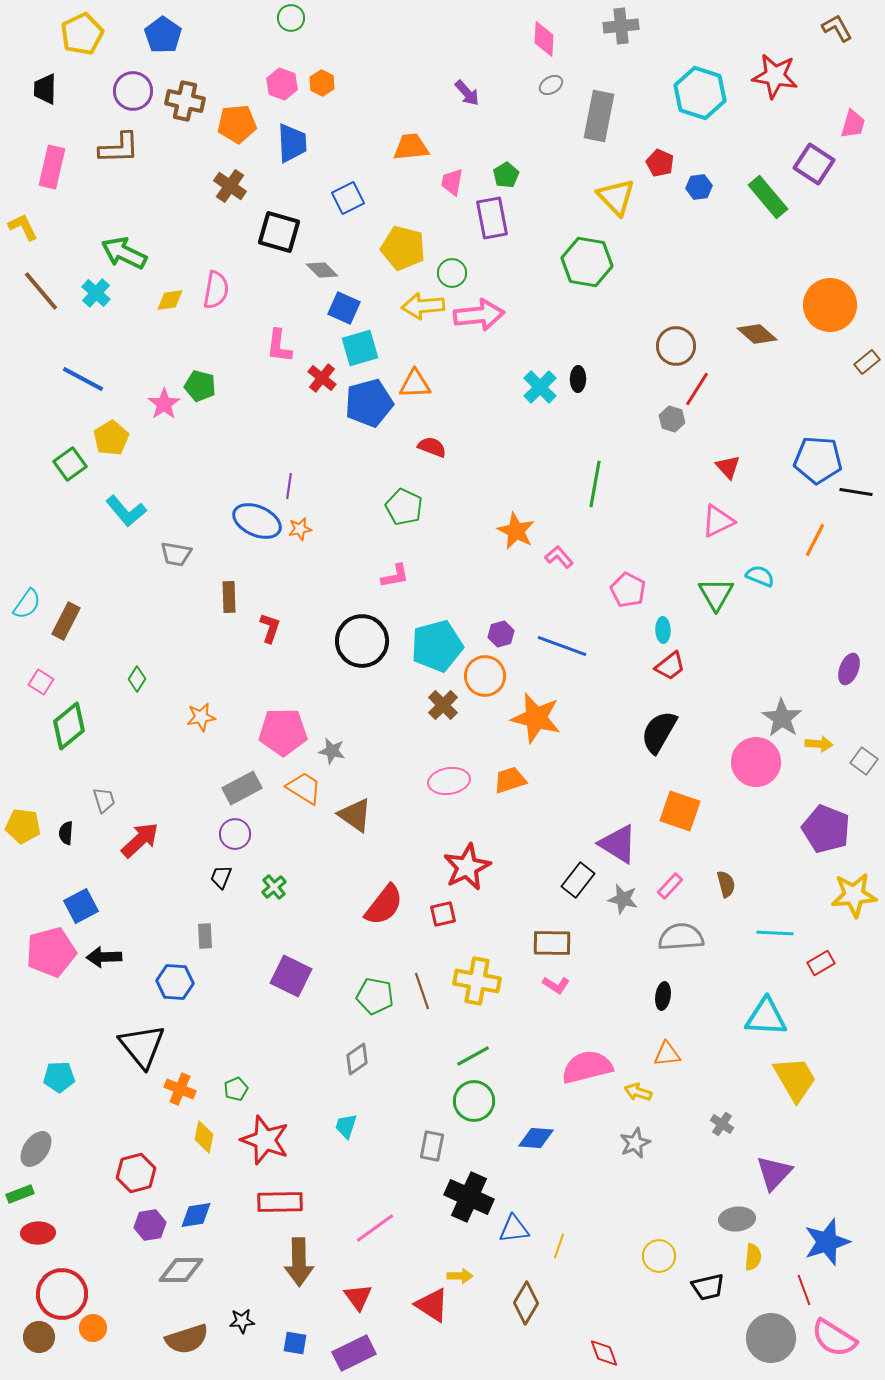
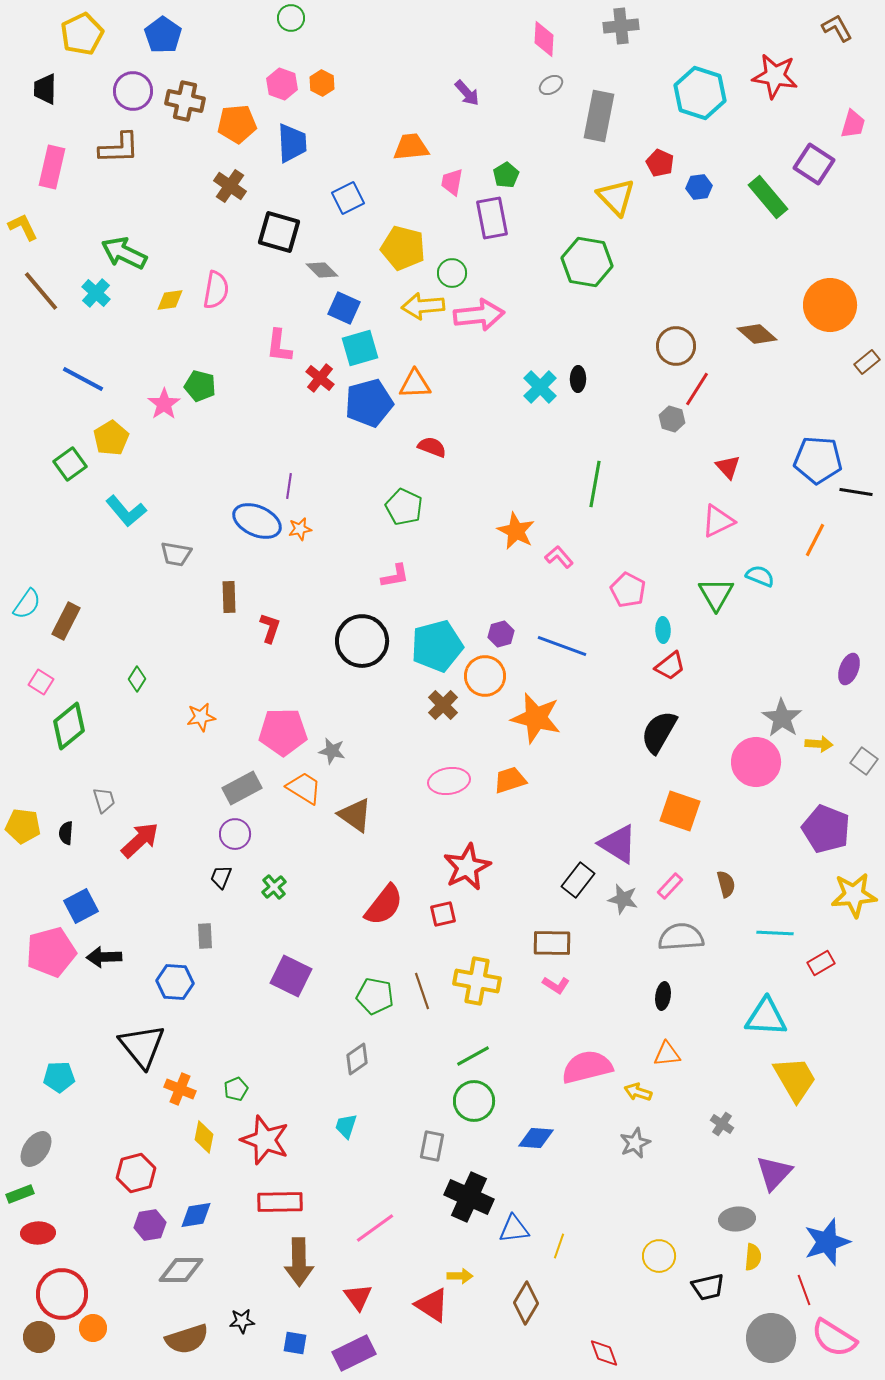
red cross at (322, 378): moved 2 px left
